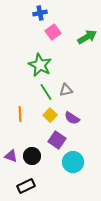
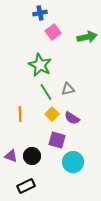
green arrow: rotated 18 degrees clockwise
gray triangle: moved 2 px right, 1 px up
yellow square: moved 2 px right, 1 px up
purple square: rotated 18 degrees counterclockwise
